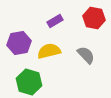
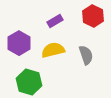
red hexagon: moved 1 px left, 2 px up; rotated 15 degrees clockwise
purple hexagon: rotated 20 degrees counterclockwise
yellow semicircle: moved 4 px right, 1 px up
gray semicircle: rotated 24 degrees clockwise
